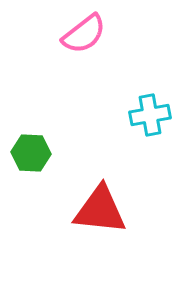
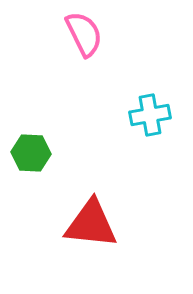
pink semicircle: rotated 78 degrees counterclockwise
red triangle: moved 9 px left, 14 px down
